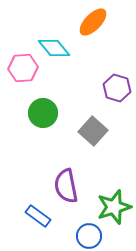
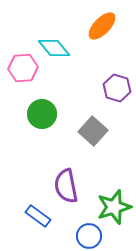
orange ellipse: moved 9 px right, 4 px down
green circle: moved 1 px left, 1 px down
